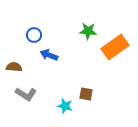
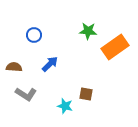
blue arrow: moved 1 px right, 9 px down; rotated 114 degrees clockwise
